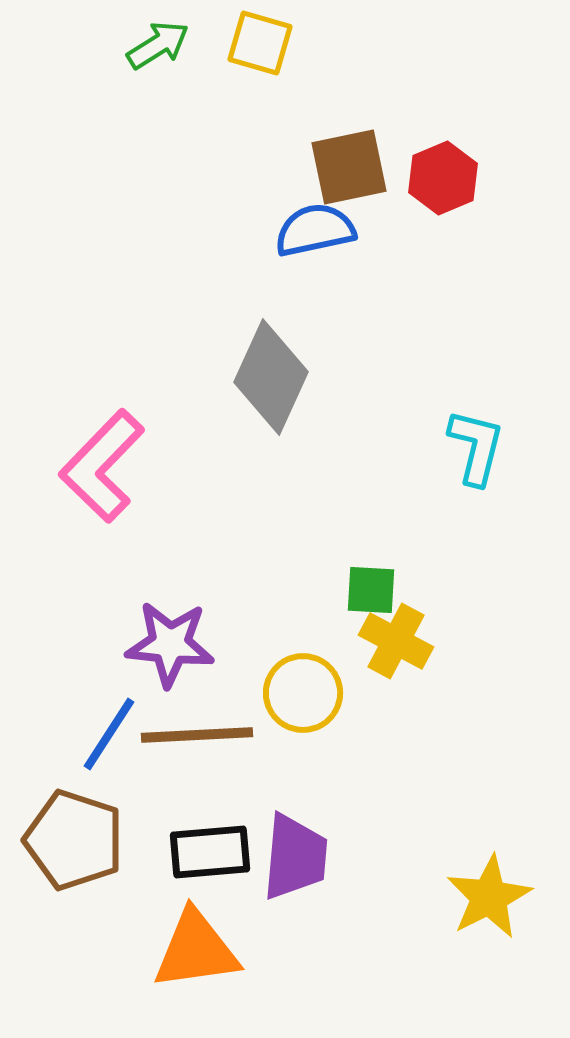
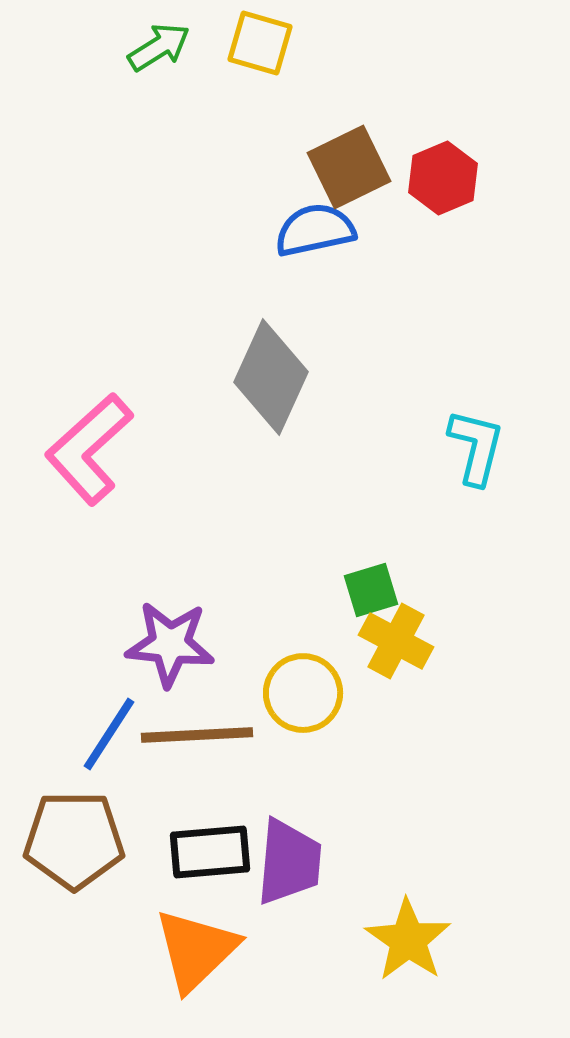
green arrow: moved 1 px right, 2 px down
brown square: rotated 14 degrees counterclockwise
pink L-shape: moved 13 px left, 17 px up; rotated 4 degrees clockwise
green square: rotated 20 degrees counterclockwise
brown pentagon: rotated 18 degrees counterclockwise
purple trapezoid: moved 6 px left, 5 px down
yellow star: moved 81 px left, 43 px down; rotated 10 degrees counterclockwise
orange triangle: rotated 36 degrees counterclockwise
